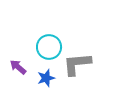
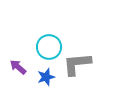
blue star: moved 1 px up
